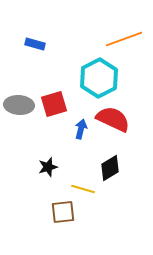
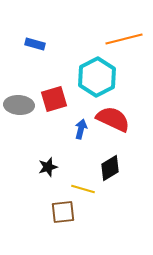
orange line: rotated 6 degrees clockwise
cyan hexagon: moved 2 px left, 1 px up
red square: moved 5 px up
